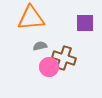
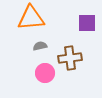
purple square: moved 2 px right
brown cross: moved 6 px right; rotated 25 degrees counterclockwise
pink circle: moved 4 px left, 6 px down
